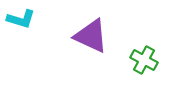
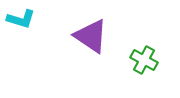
purple triangle: rotated 9 degrees clockwise
